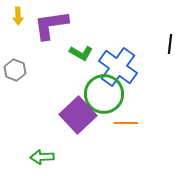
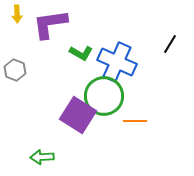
yellow arrow: moved 1 px left, 2 px up
purple L-shape: moved 1 px left, 1 px up
black line: rotated 24 degrees clockwise
blue cross: moved 1 px left, 5 px up; rotated 12 degrees counterclockwise
green circle: moved 2 px down
purple square: rotated 15 degrees counterclockwise
orange line: moved 9 px right, 2 px up
